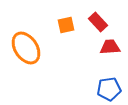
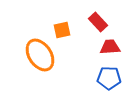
orange square: moved 4 px left, 5 px down
orange ellipse: moved 14 px right, 7 px down
blue pentagon: moved 11 px up; rotated 10 degrees clockwise
